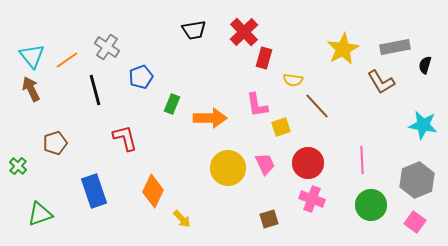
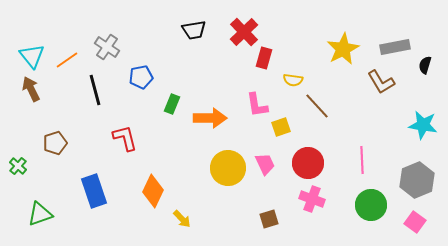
blue pentagon: rotated 10 degrees clockwise
